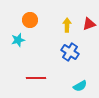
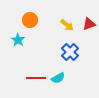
yellow arrow: rotated 128 degrees clockwise
cyan star: rotated 24 degrees counterclockwise
blue cross: rotated 12 degrees clockwise
cyan semicircle: moved 22 px left, 8 px up
